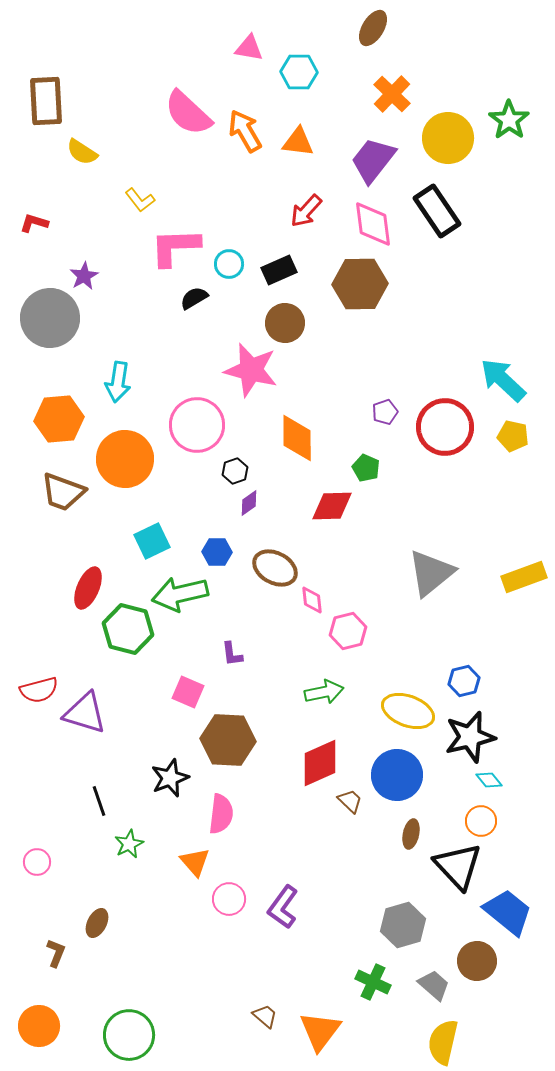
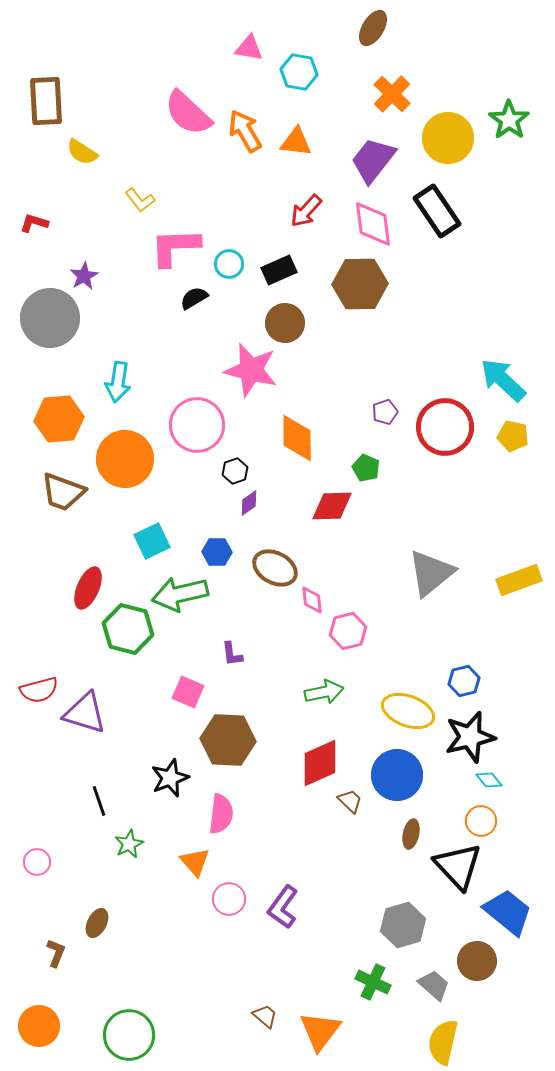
cyan hexagon at (299, 72): rotated 9 degrees clockwise
orange triangle at (298, 142): moved 2 px left
yellow rectangle at (524, 577): moved 5 px left, 3 px down
